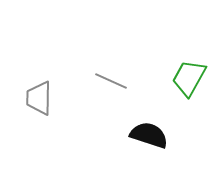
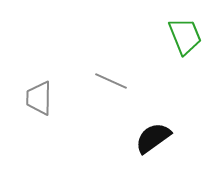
green trapezoid: moved 4 px left, 42 px up; rotated 129 degrees clockwise
black semicircle: moved 4 px right, 3 px down; rotated 54 degrees counterclockwise
